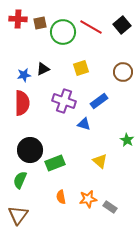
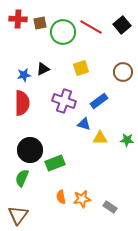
green star: rotated 24 degrees counterclockwise
yellow triangle: moved 23 px up; rotated 42 degrees counterclockwise
green semicircle: moved 2 px right, 2 px up
orange star: moved 6 px left
